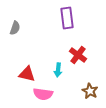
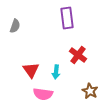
gray semicircle: moved 2 px up
cyan arrow: moved 2 px left, 2 px down
red triangle: moved 4 px right, 4 px up; rotated 42 degrees clockwise
